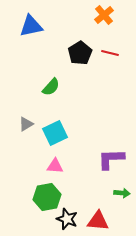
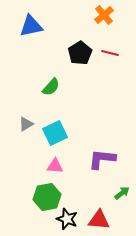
purple L-shape: moved 9 px left; rotated 8 degrees clockwise
green arrow: rotated 42 degrees counterclockwise
red triangle: moved 1 px right, 1 px up
